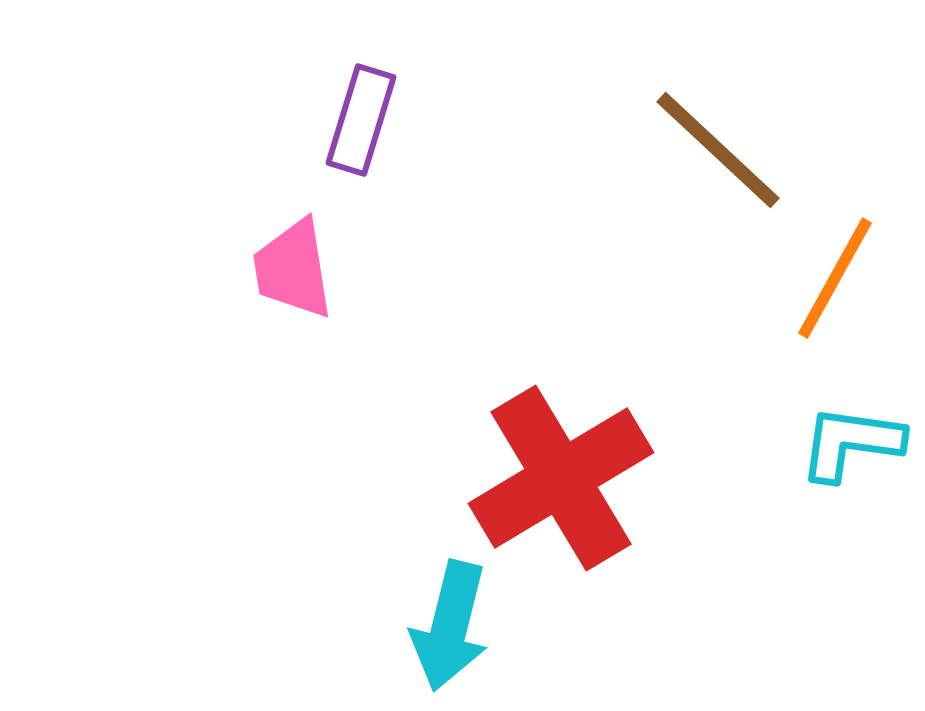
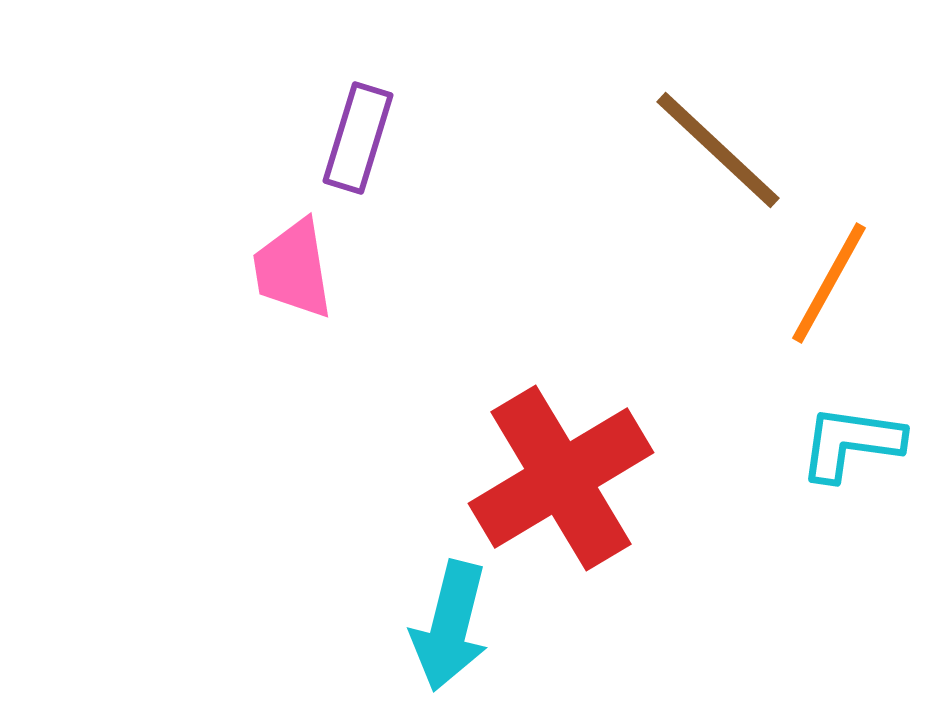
purple rectangle: moved 3 px left, 18 px down
orange line: moved 6 px left, 5 px down
